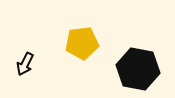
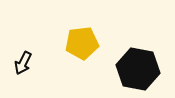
black arrow: moved 2 px left, 1 px up
